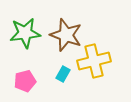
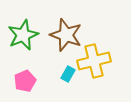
green star: moved 2 px left, 2 px down; rotated 16 degrees counterclockwise
cyan rectangle: moved 5 px right
pink pentagon: rotated 10 degrees counterclockwise
